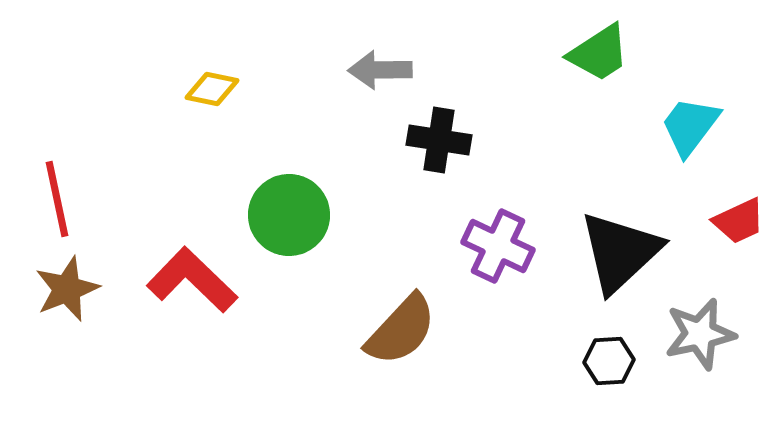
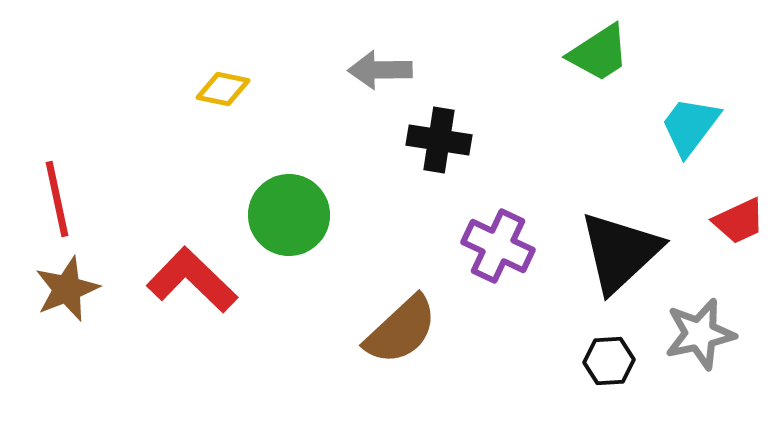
yellow diamond: moved 11 px right
brown semicircle: rotated 4 degrees clockwise
